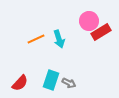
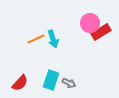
pink circle: moved 1 px right, 2 px down
cyan arrow: moved 6 px left
